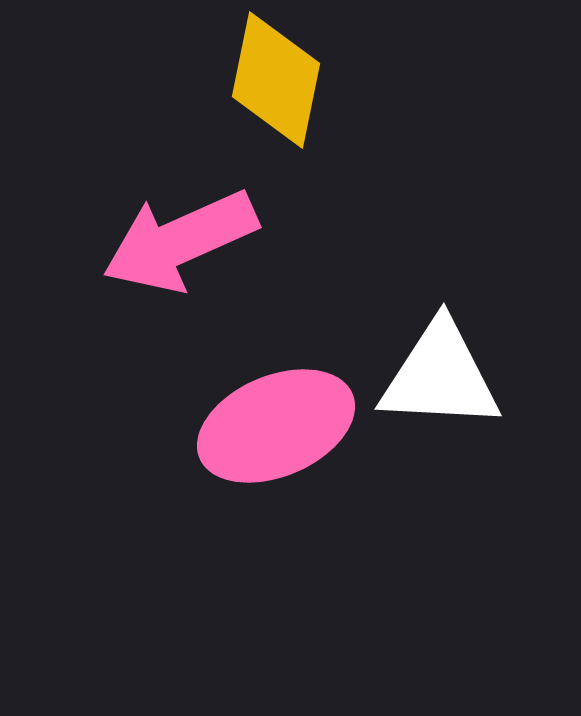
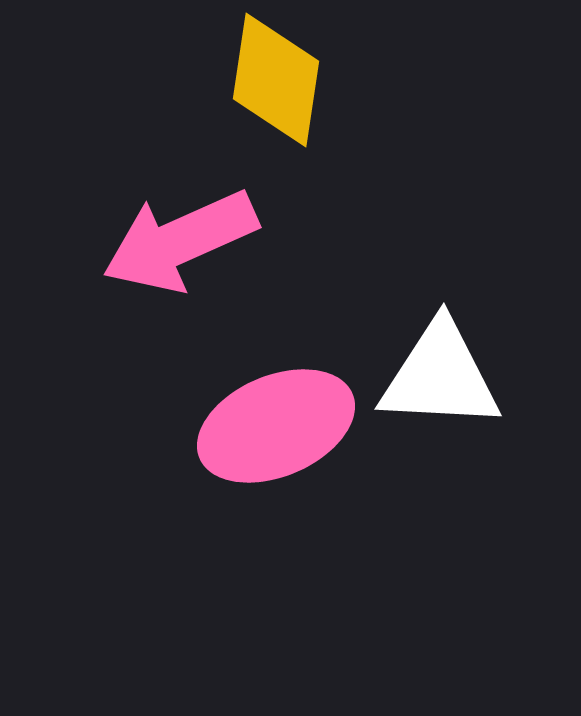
yellow diamond: rotated 3 degrees counterclockwise
